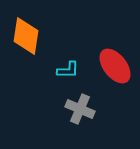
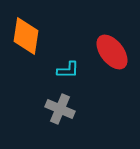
red ellipse: moved 3 px left, 14 px up
gray cross: moved 20 px left
